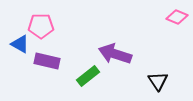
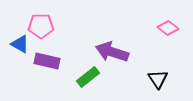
pink diamond: moved 9 px left, 11 px down; rotated 15 degrees clockwise
purple arrow: moved 3 px left, 2 px up
green rectangle: moved 1 px down
black triangle: moved 2 px up
